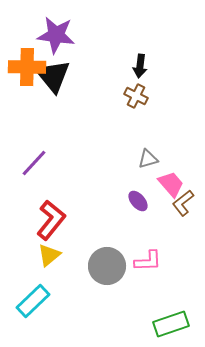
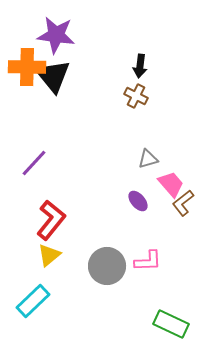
green rectangle: rotated 44 degrees clockwise
